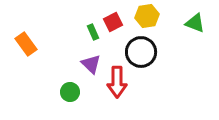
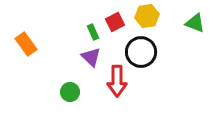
red square: moved 2 px right
purple triangle: moved 7 px up
red arrow: moved 1 px up
